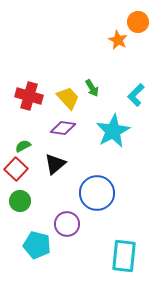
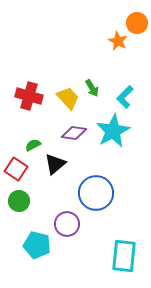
orange circle: moved 1 px left, 1 px down
orange star: moved 1 px down
cyan L-shape: moved 11 px left, 2 px down
purple diamond: moved 11 px right, 5 px down
green semicircle: moved 10 px right, 1 px up
red square: rotated 10 degrees counterclockwise
blue circle: moved 1 px left
green circle: moved 1 px left
